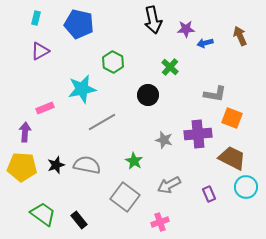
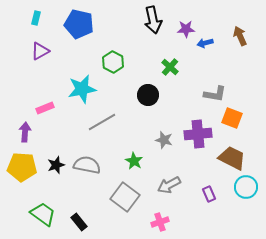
black rectangle: moved 2 px down
